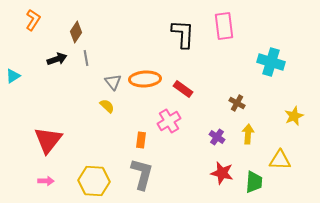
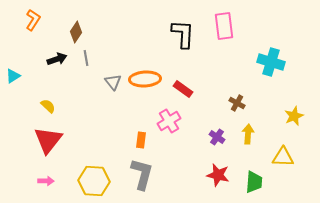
yellow semicircle: moved 59 px left
yellow triangle: moved 3 px right, 3 px up
red star: moved 4 px left, 2 px down
